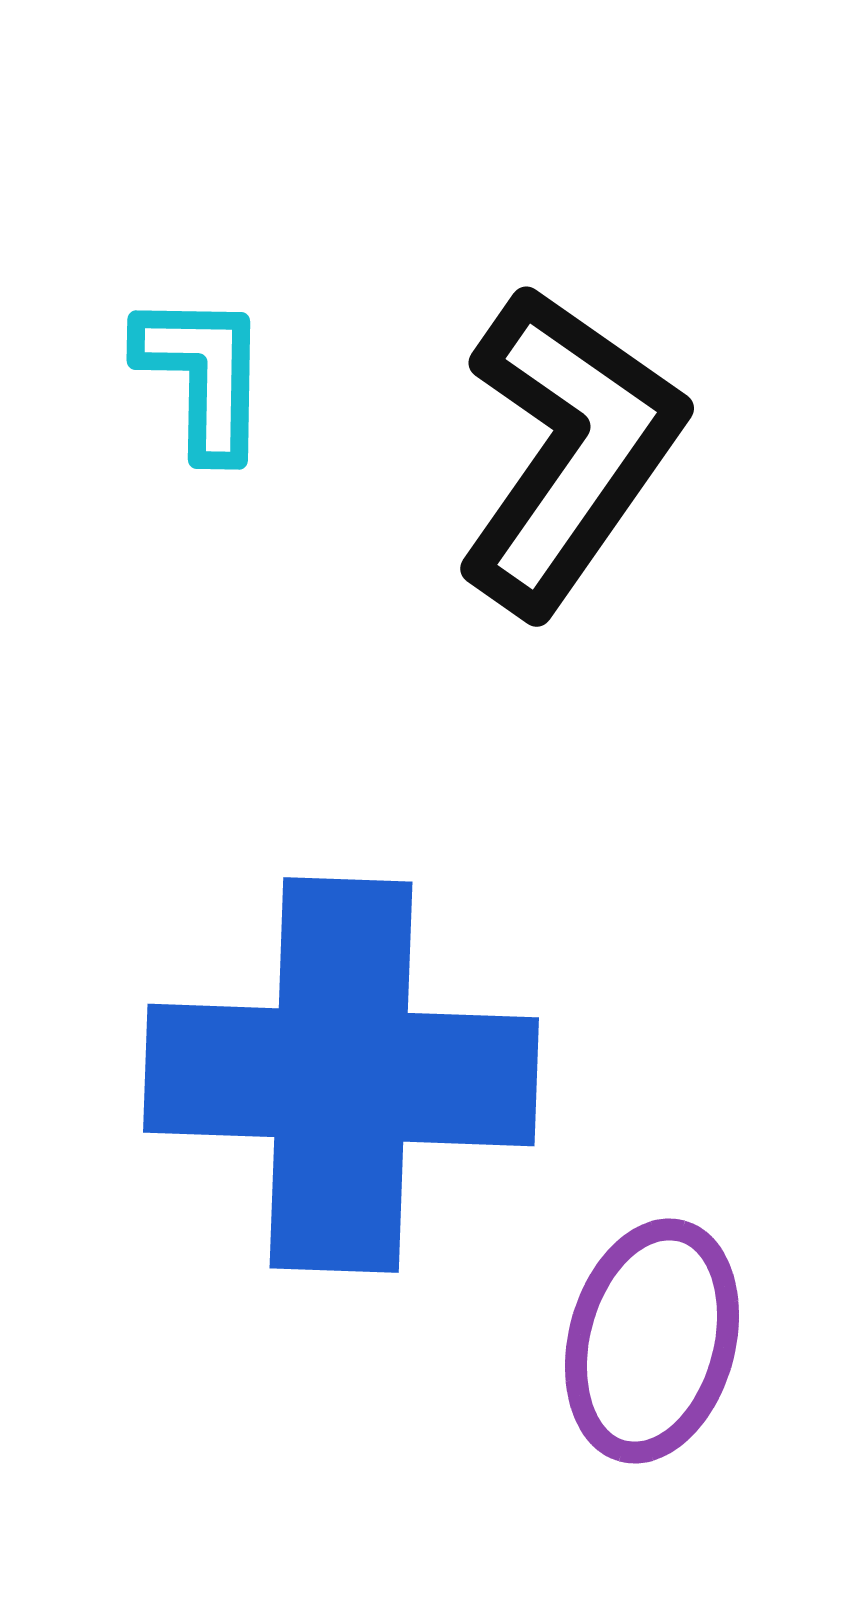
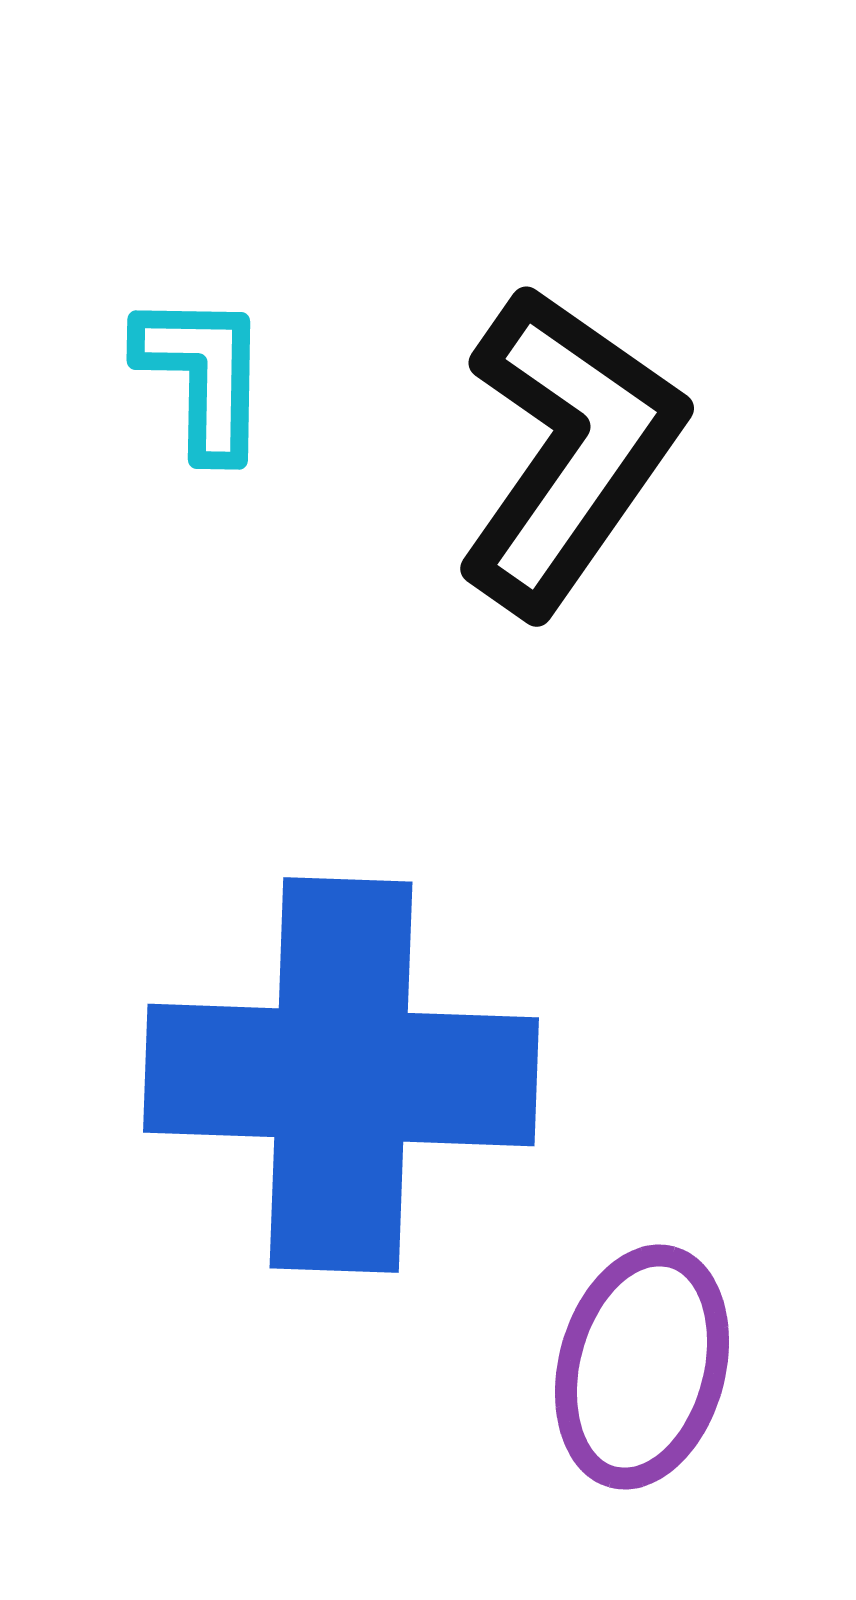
purple ellipse: moved 10 px left, 26 px down
